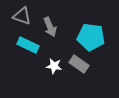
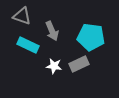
gray arrow: moved 2 px right, 4 px down
gray rectangle: rotated 60 degrees counterclockwise
